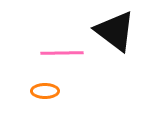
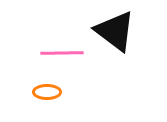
orange ellipse: moved 2 px right, 1 px down
